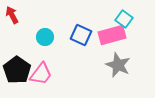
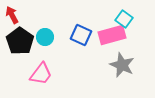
gray star: moved 4 px right
black pentagon: moved 3 px right, 29 px up
